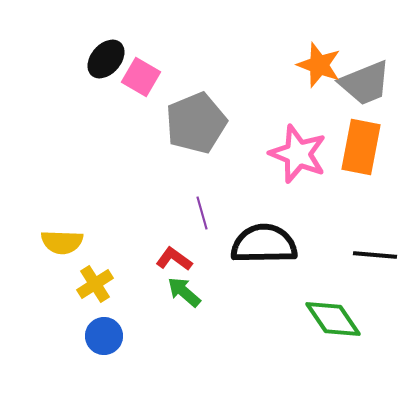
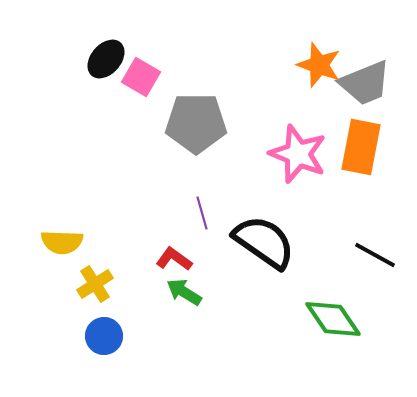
gray pentagon: rotated 22 degrees clockwise
black semicircle: moved 2 px up; rotated 36 degrees clockwise
black line: rotated 24 degrees clockwise
green arrow: rotated 9 degrees counterclockwise
